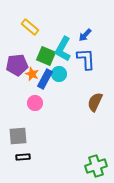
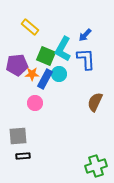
orange star: rotated 24 degrees counterclockwise
black rectangle: moved 1 px up
